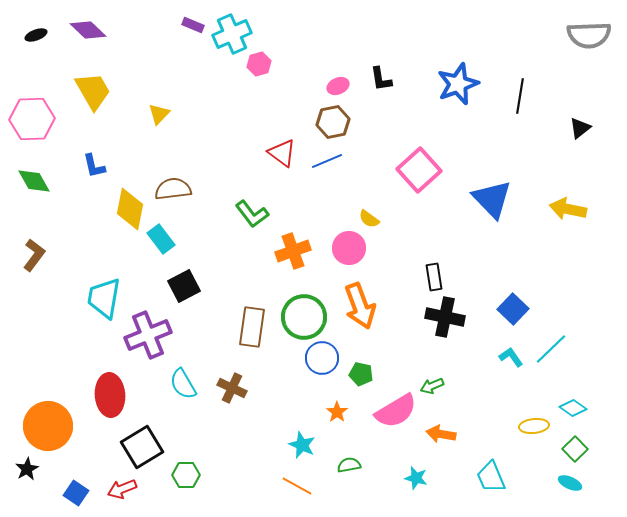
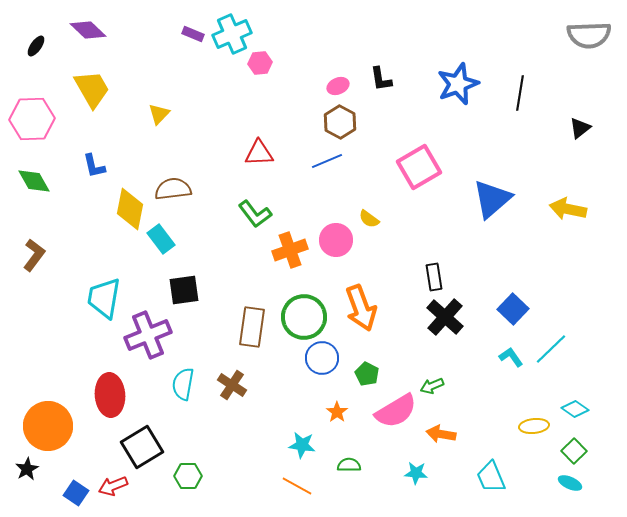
purple rectangle at (193, 25): moved 9 px down
black ellipse at (36, 35): moved 11 px down; rotated 35 degrees counterclockwise
pink hexagon at (259, 64): moved 1 px right, 1 px up; rotated 10 degrees clockwise
yellow trapezoid at (93, 91): moved 1 px left, 2 px up
black line at (520, 96): moved 3 px up
brown hexagon at (333, 122): moved 7 px right; rotated 20 degrees counterclockwise
red triangle at (282, 153): moved 23 px left; rotated 40 degrees counterclockwise
pink square at (419, 170): moved 3 px up; rotated 12 degrees clockwise
blue triangle at (492, 199): rotated 33 degrees clockwise
green L-shape at (252, 214): moved 3 px right
pink circle at (349, 248): moved 13 px left, 8 px up
orange cross at (293, 251): moved 3 px left, 1 px up
black square at (184, 286): moved 4 px down; rotated 20 degrees clockwise
orange arrow at (360, 306): moved 1 px right, 2 px down
black cross at (445, 317): rotated 30 degrees clockwise
green pentagon at (361, 374): moved 6 px right; rotated 15 degrees clockwise
cyan semicircle at (183, 384): rotated 40 degrees clockwise
brown cross at (232, 388): moved 3 px up; rotated 8 degrees clockwise
cyan diamond at (573, 408): moved 2 px right, 1 px down
cyan star at (302, 445): rotated 16 degrees counterclockwise
green square at (575, 449): moved 1 px left, 2 px down
green semicircle at (349, 465): rotated 10 degrees clockwise
green hexagon at (186, 475): moved 2 px right, 1 px down
cyan star at (416, 478): moved 5 px up; rotated 10 degrees counterclockwise
red arrow at (122, 489): moved 9 px left, 3 px up
